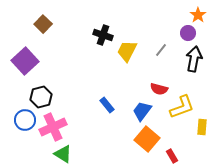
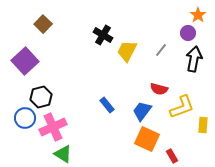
black cross: rotated 12 degrees clockwise
blue circle: moved 2 px up
yellow rectangle: moved 1 px right, 2 px up
orange square: rotated 15 degrees counterclockwise
